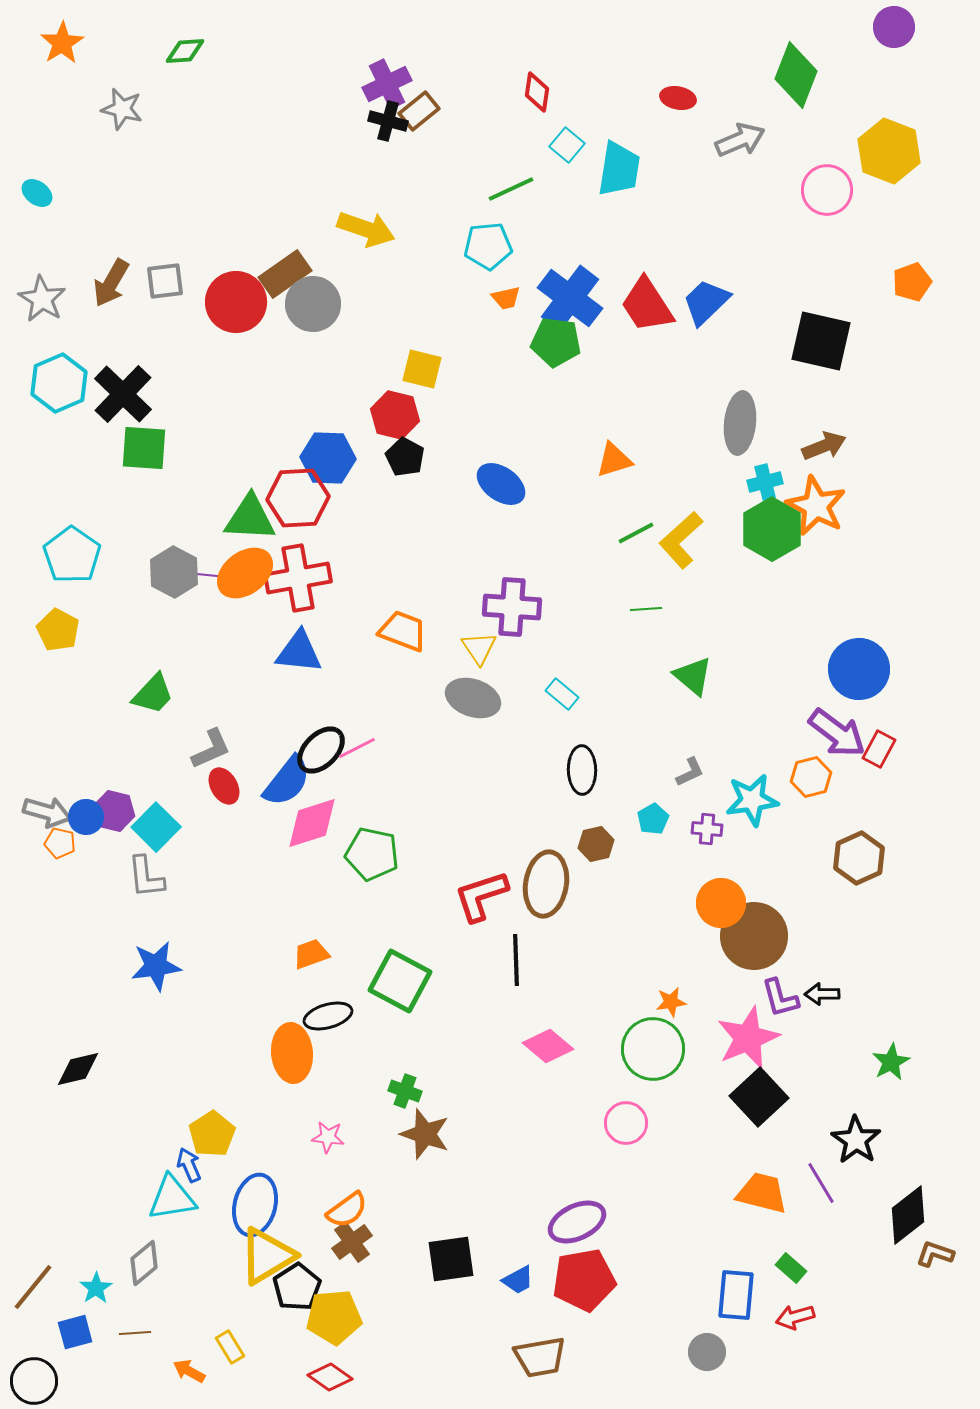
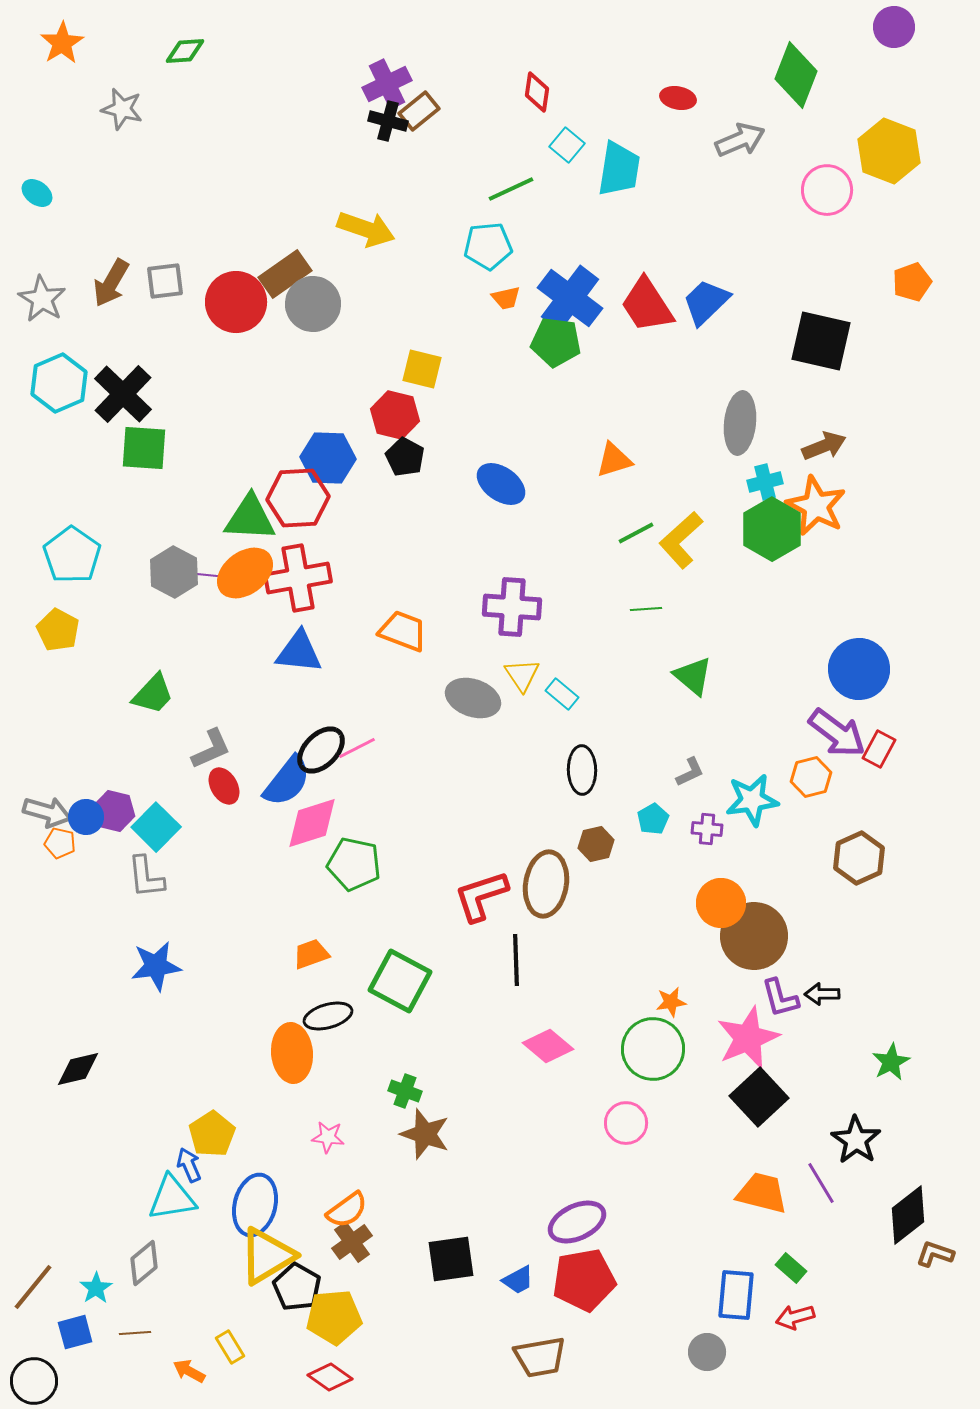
yellow triangle at (479, 648): moved 43 px right, 27 px down
green pentagon at (372, 854): moved 18 px left, 10 px down
black pentagon at (297, 1287): rotated 9 degrees counterclockwise
